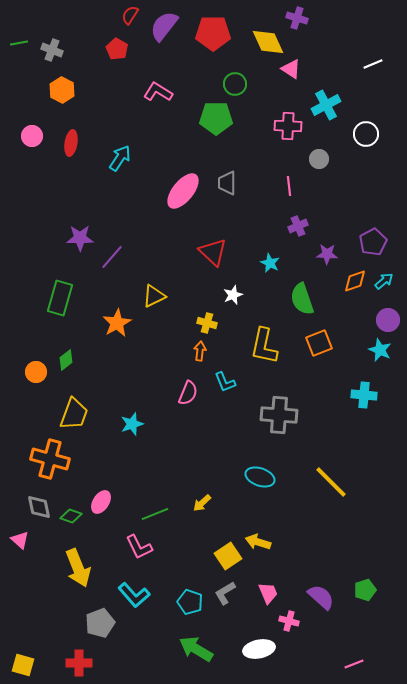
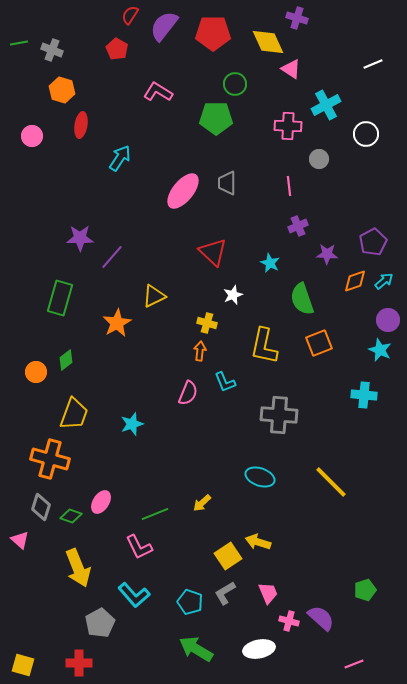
orange hexagon at (62, 90): rotated 10 degrees counterclockwise
red ellipse at (71, 143): moved 10 px right, 18 px up
gray diamond at (39, 507): moved 2 px right; rotated 28 degrees clockwise
purple semicircle at (321, 597): moved 21 px down
gray pentagon at (100, 623): rotated 8 degrees counterclockwise
